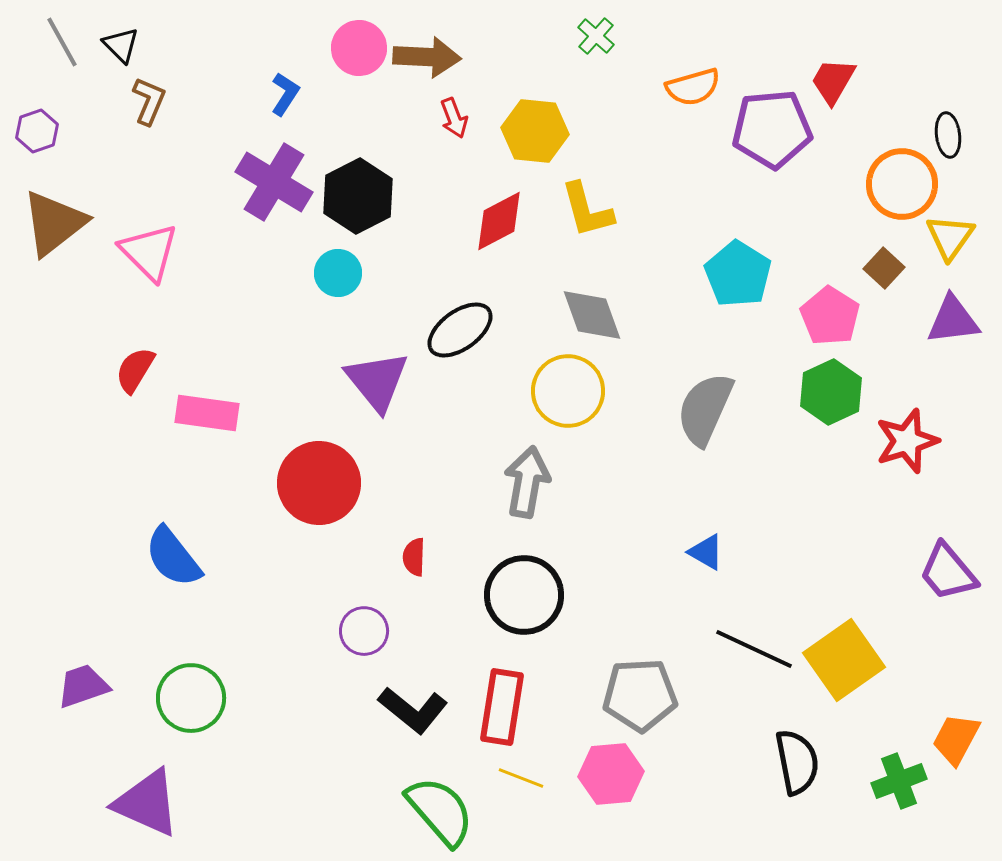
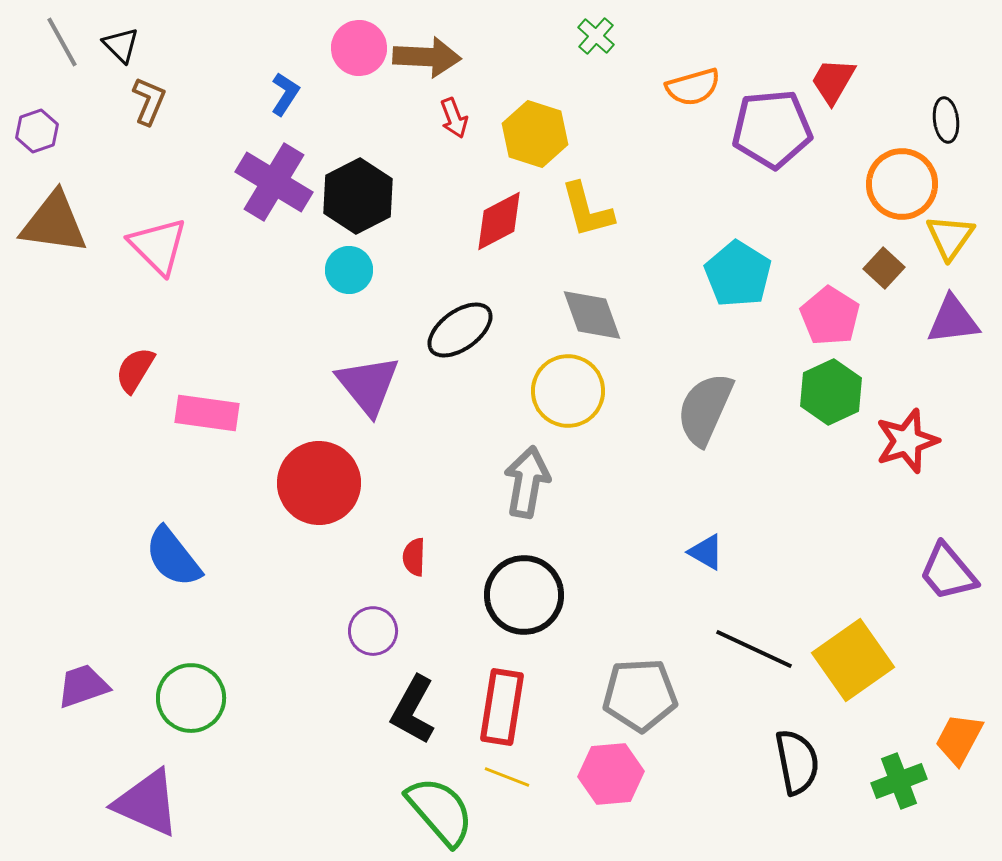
yellow hexagon at (535, 131): moved 3 px down; rotated 12 degrees clockwise
black ellipse at (948, 135): moved 2 px left, 15 px up
brown triangle at (54, 223): rotated 46 degrees clockwise
pink triangle at (149, 252): moved 9 px right, 6 px up
cyan circle at (338, 273): moved 11 px right, 3 px up
purple triangle at (377, 381): moved 9 px left, 4 px down
purple circle at (364, 631): moved 9 px right
yellow square at (844, 660): moved 9 px right
black L-shape at (413, 710): rotated 80 degrees clockwise
orange trapezoid at (956, 739): moved 3 px right
yellow line at (521, 778): moved 14 px left, 1 px up
